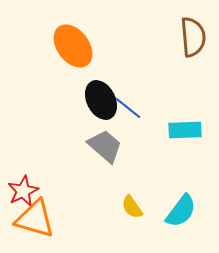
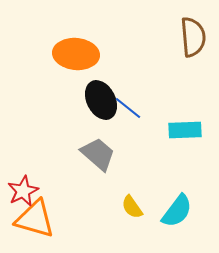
orange ellipse: moved 3 px right, 8 px down; rotated 48 degrees counterclockwise
gray trapezoid: moved 7 px left, 8 px down
cyan semicircle: moved 4 px left
